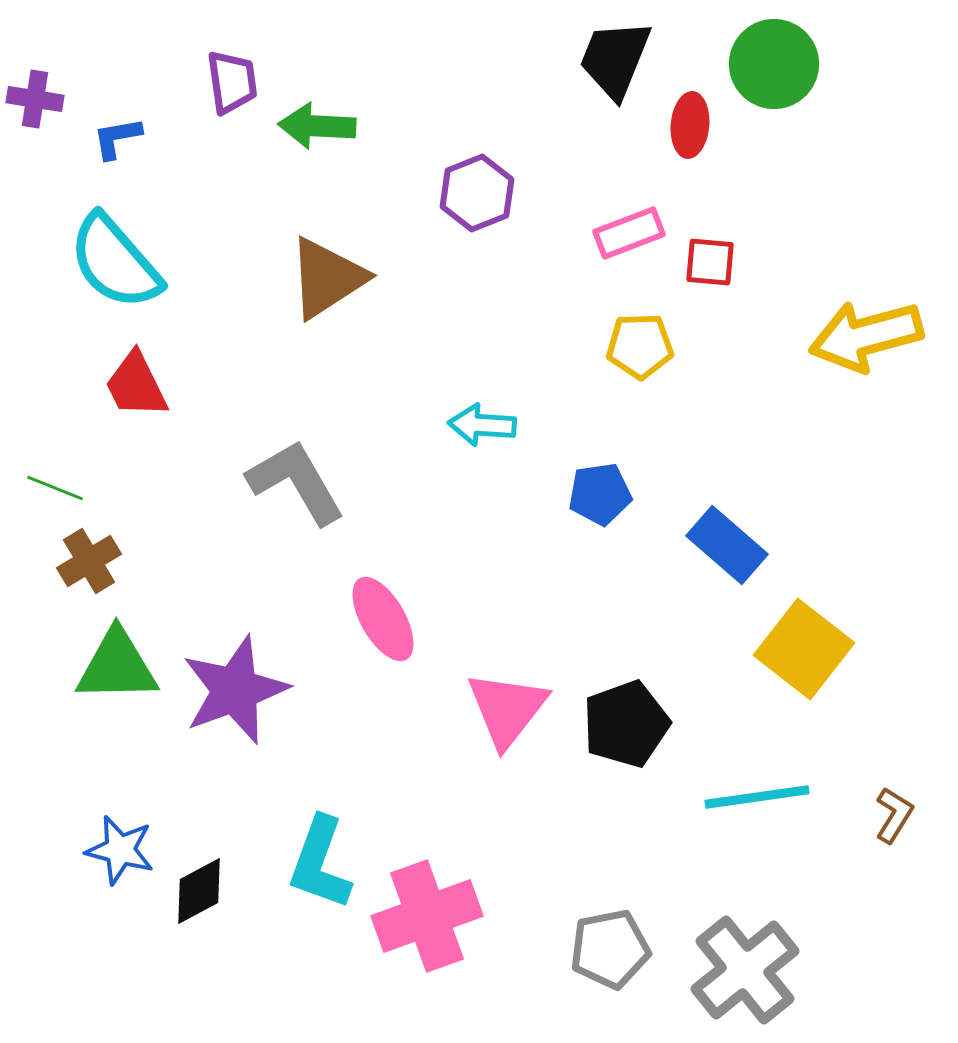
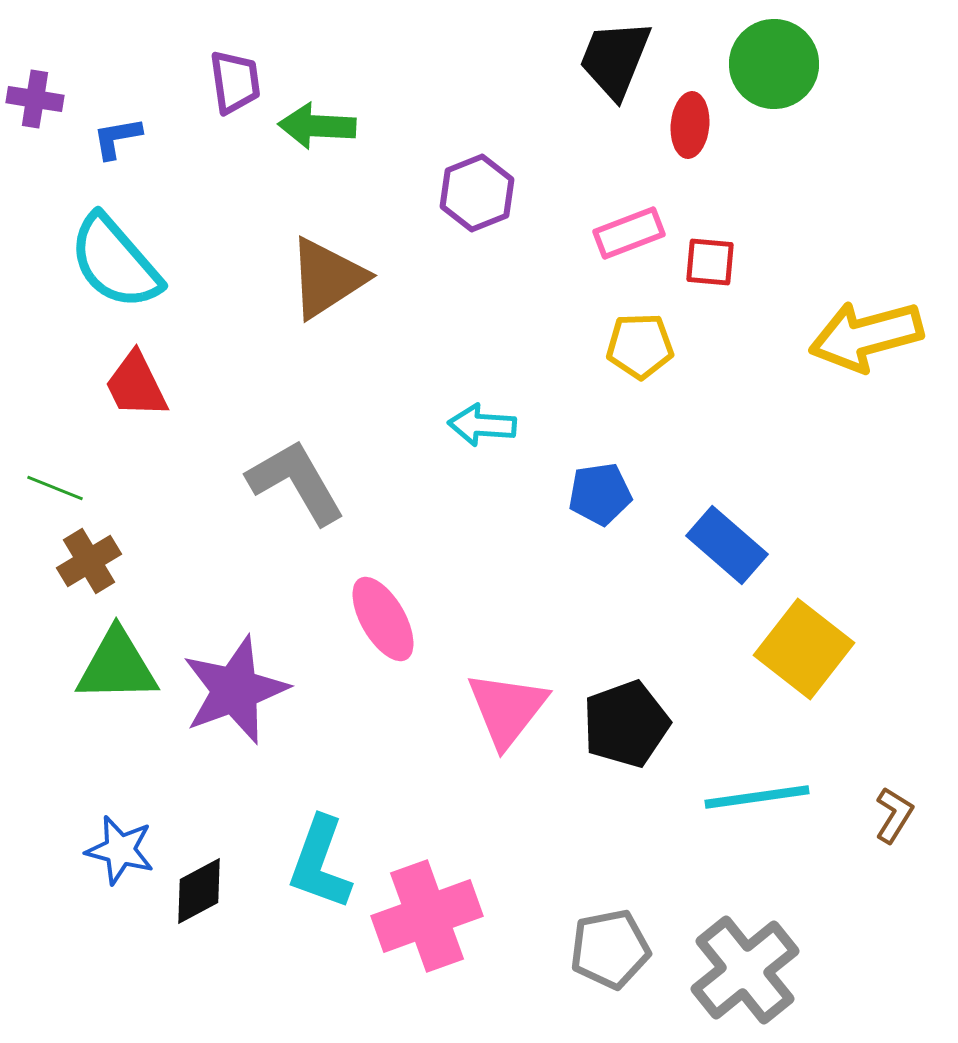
purple trapezoid: moved 3 px right
